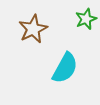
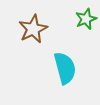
cyan semicircle: rotated 44 degrees counterclockwise
